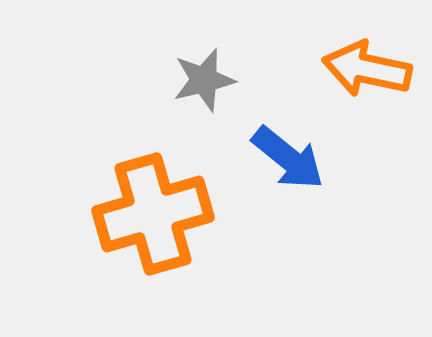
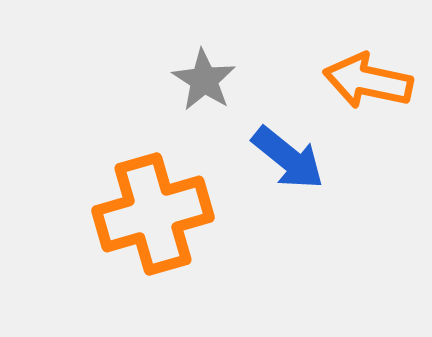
orange arrow: moved 1 px right, 12 px down
gray star: rotated 26 degrees counterclockwise
